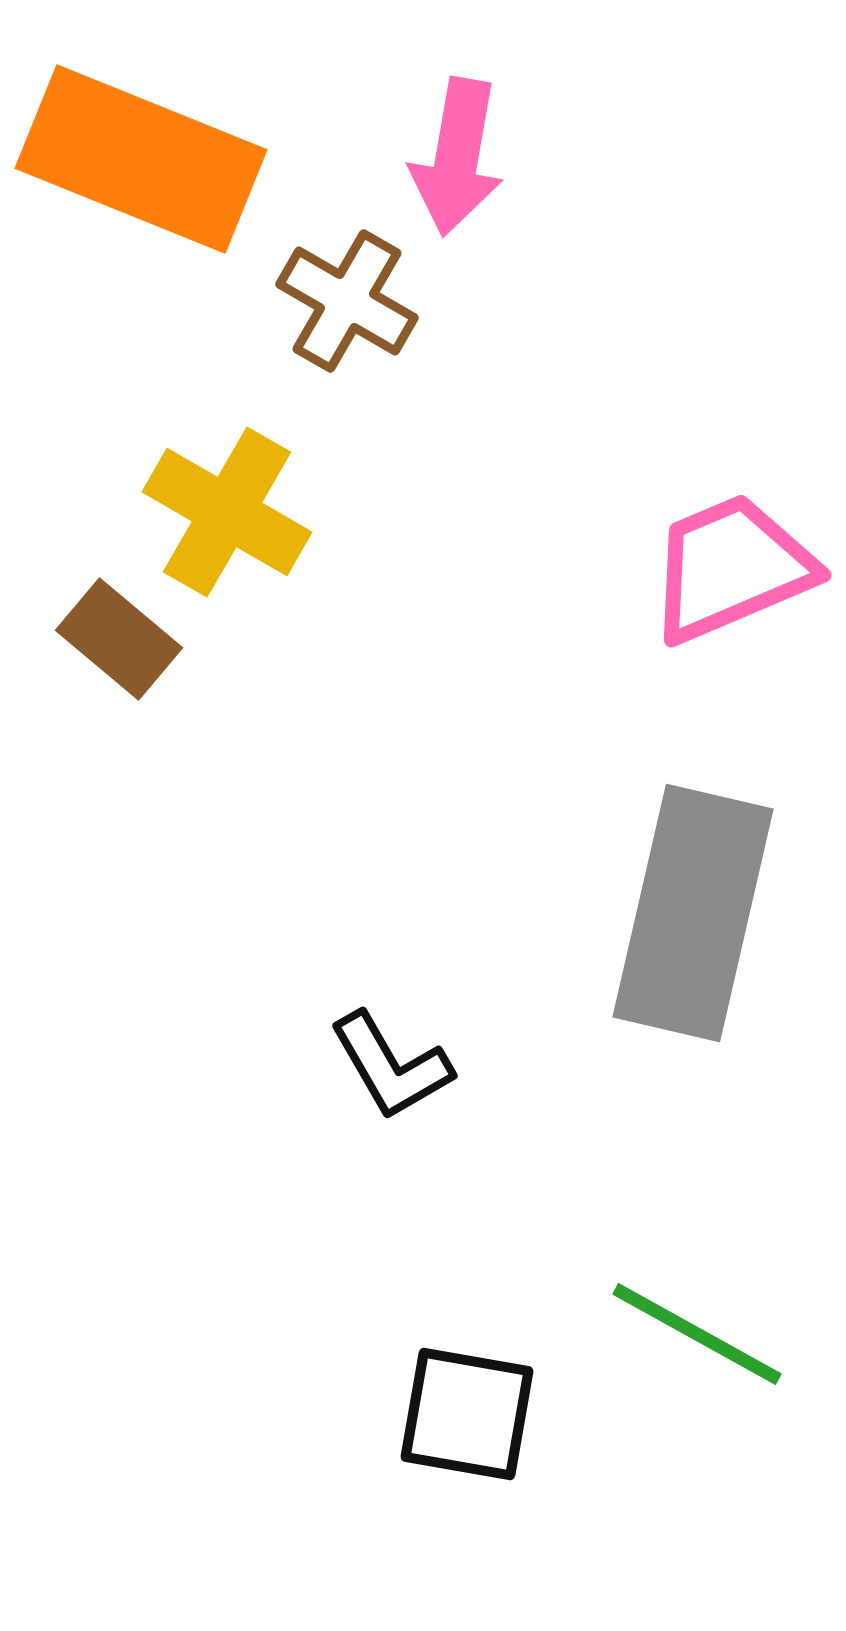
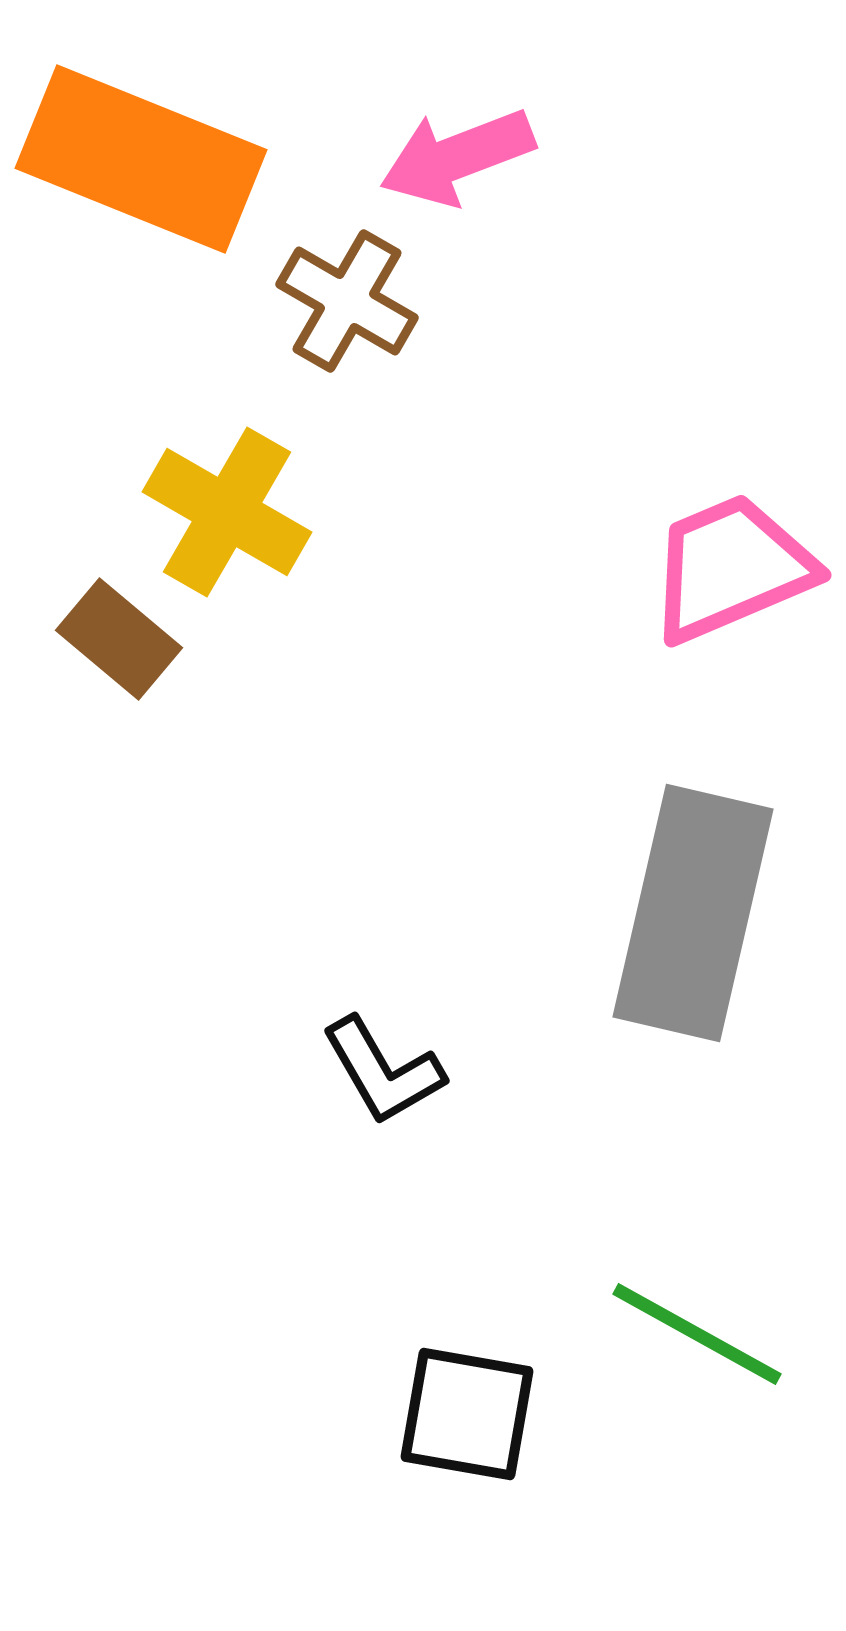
pink arrow: rotated 59 degrees clockwise
black L-shape: moved 8 px left, 5 px down
